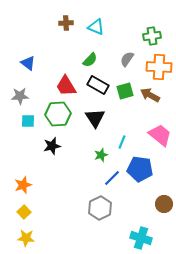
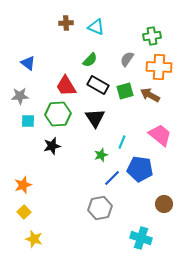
gray hexagon: rotated 15 degrees clockwise
yellow star: moved 8 px right, 1 px down; rotated 12 degrees clockwise
